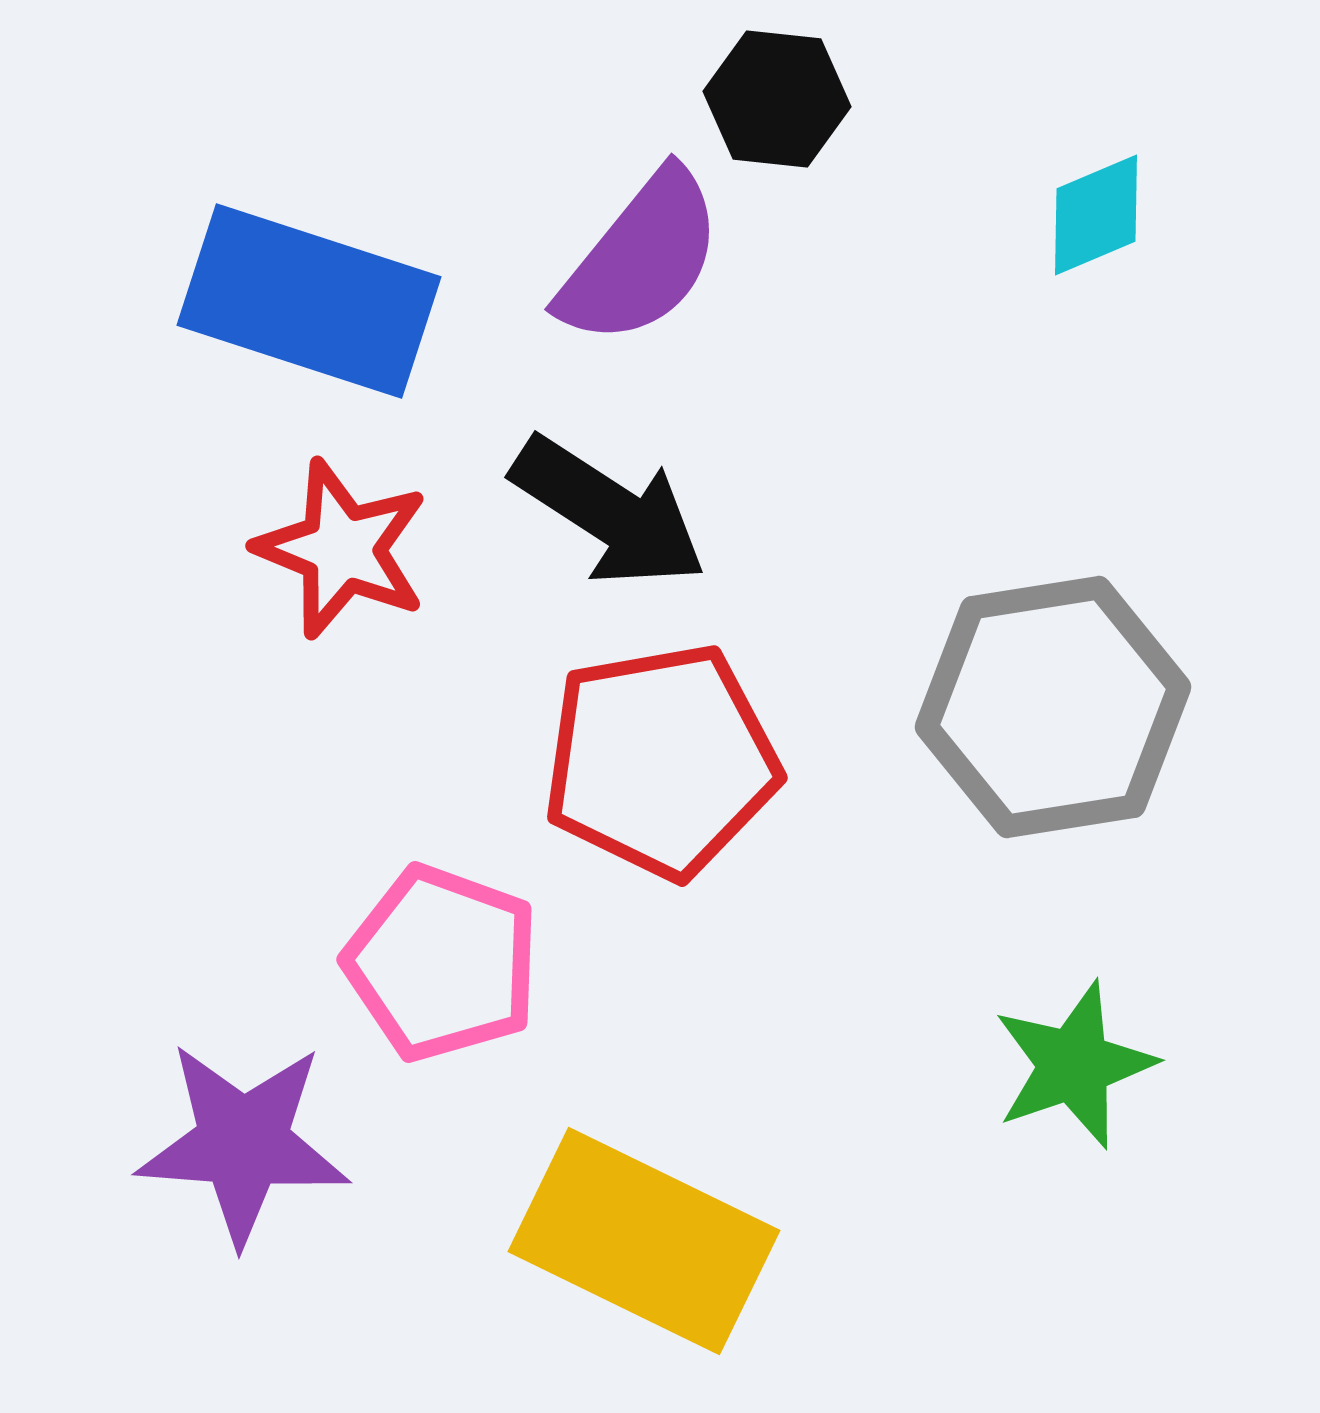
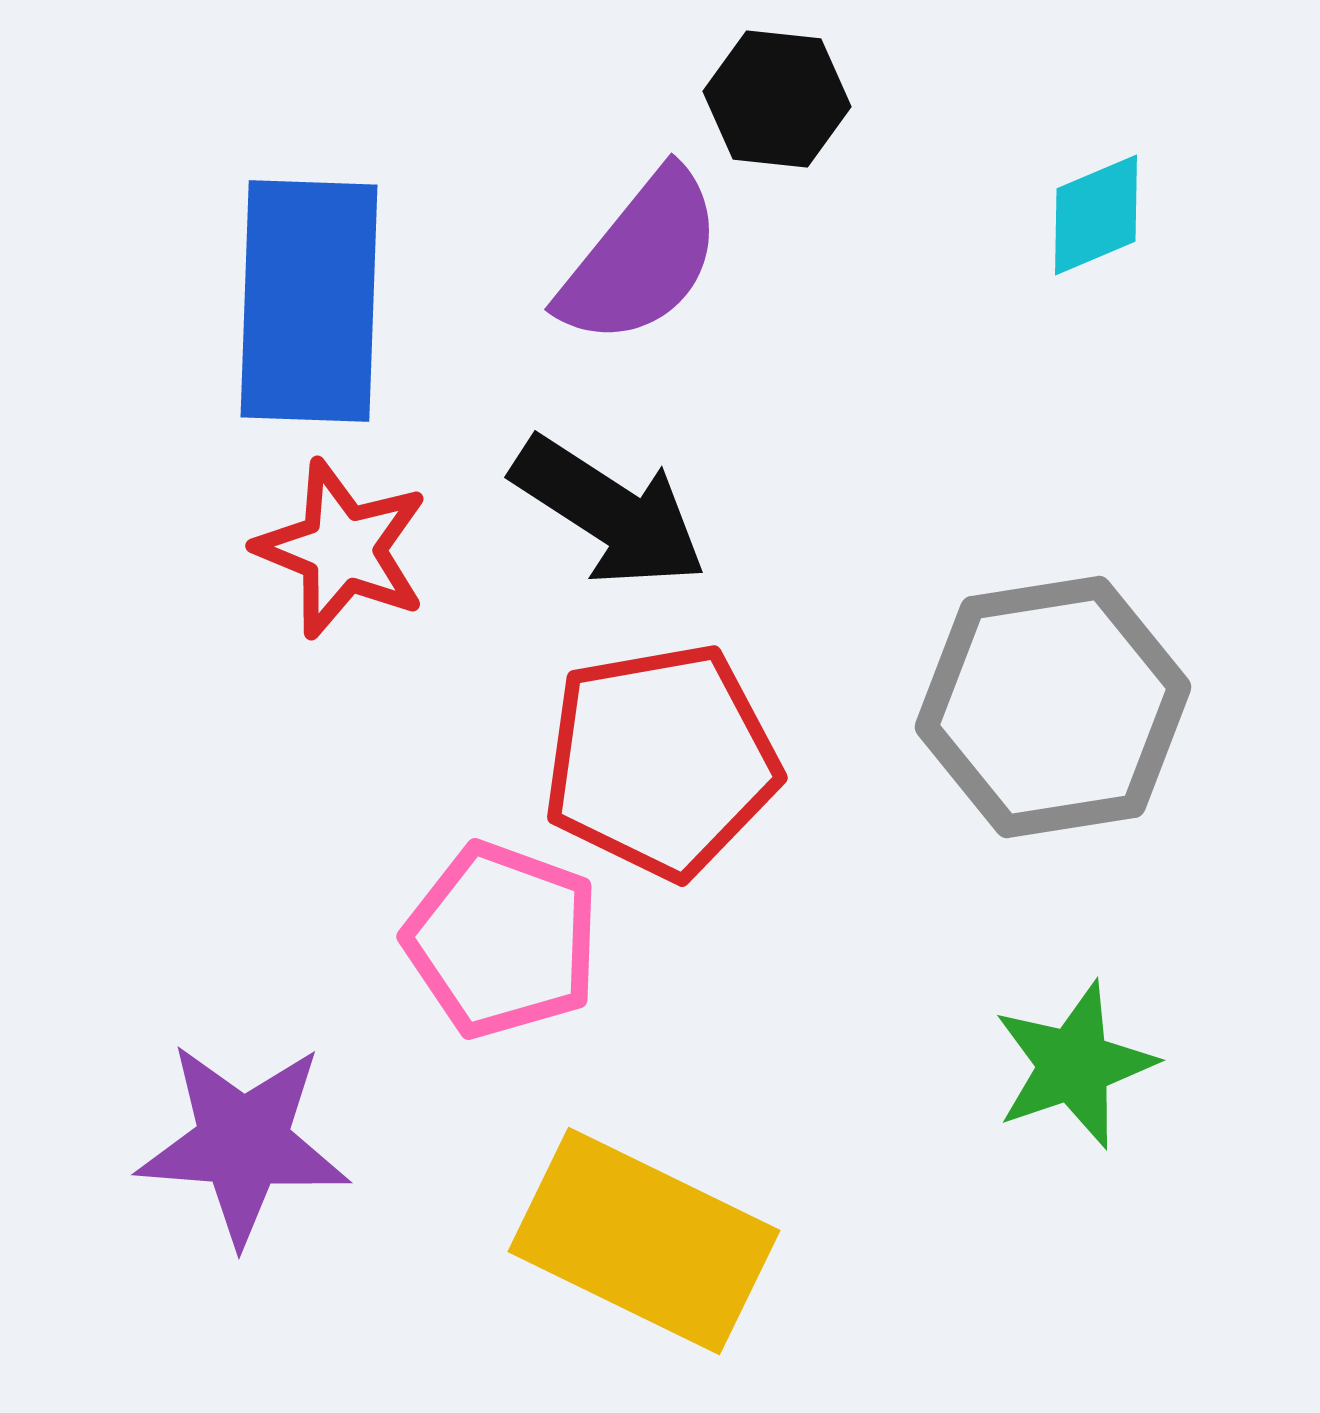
blue rectangle: rotated 74 degrees clockwise
pink pentagon: moved 60 px right, 23 px up
